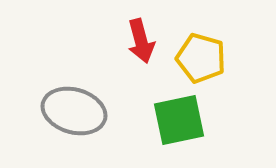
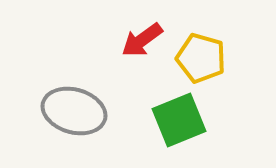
red arrow: moved 1 px right, 1 px up; rotated 69 degrees clockwise
green square: rotated 10 degrees counterclockwise
